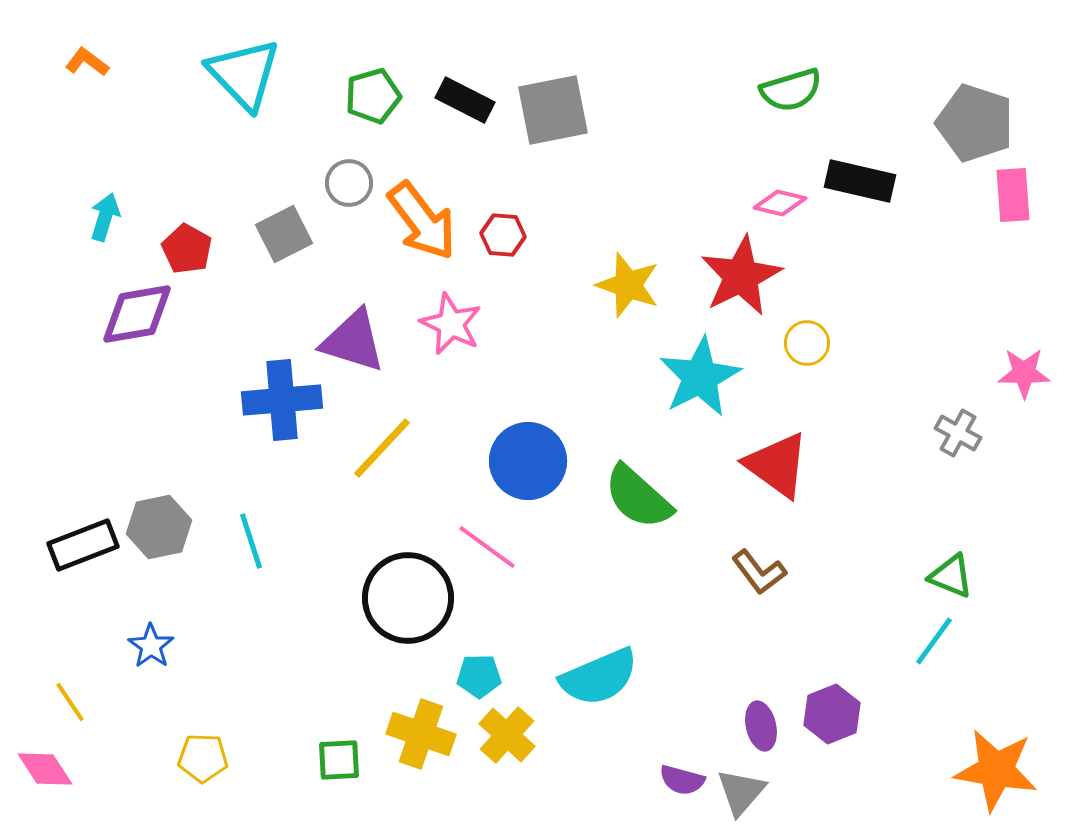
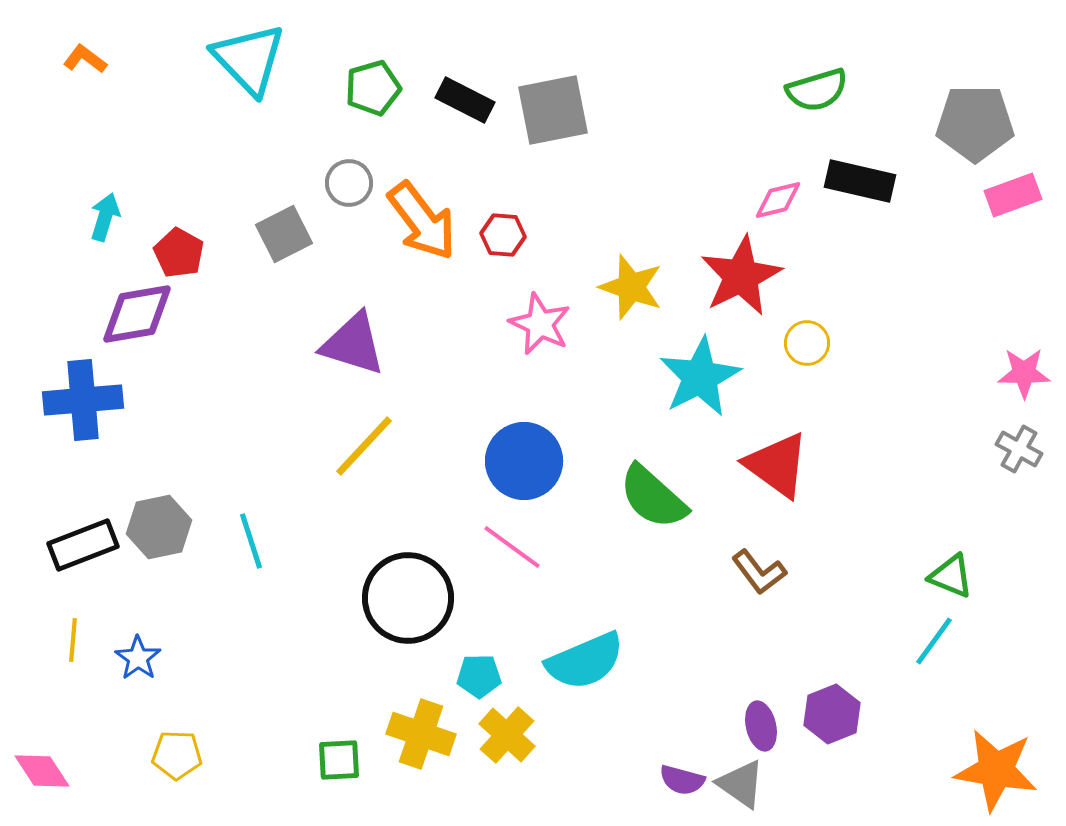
orange L-shape at (87, 62): moved 2 px left, 3 px up
cyan triangle at (244, 74): moved 5 px right, 15 px up
green semicircle at (791, 90): moved 26 px right
green pentagon at (373, 96): moved 8 px up
gray pentagon at (975, 123): rotated 18 degrees counterclockwise
pink rectangle at (1013, 195): rotated 74 degrees clockwise
pink diamond at (780, 203): moved 2 px left, 3 px up; rotated 27 degrees counterclockwise
red pentagon at (187, 249): moved 8 px left, 4 px down
yellow star at (628, 285): moved 3 px right, 2 px down
pink star at (451, 324): moved 89 px right
purple triangle at (353, 341): moved 3 px down
blue cross at (282, 400): moved 199 px left
gray cross at (958, 433): moved 61 px right, 16 px down
yellow line at (382, 448): moved 18 px left, 2 px up
blue circle at (528, 461): moved 4 px left
green semicircle at (638, 497): moved 15 px right
pink line at (487, 547): moved 25 px right
blue star at (151, 646): moved 13 px left, 12 px down
cyan semicircle at (599, 677): moved 14 px left, 16 px up
yellow line at (70, 702): moved 3 px right, 62 px up; rotated 39 degrees clockwise
yellow pentagon at (203, 758): moved 26 px left, 3 px up
pink diamond at (45, 769): moved 3 px left, 2 px down
gray triangle at (741, 792): moved 8 px up; rotated 36 degrees counterclockwise
